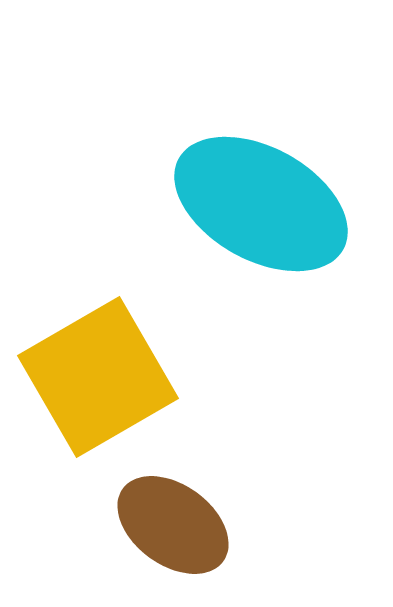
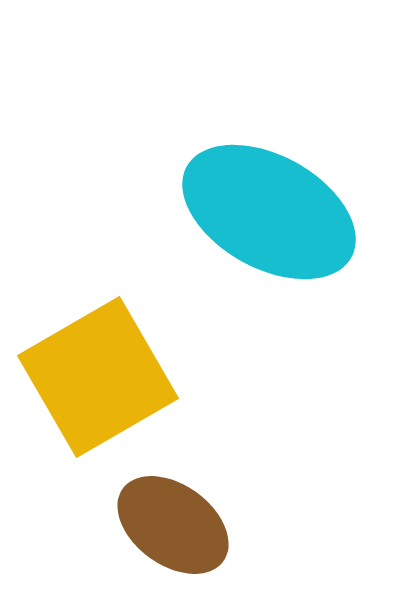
cyan ellipse: moved 8 px right, 8 px down
